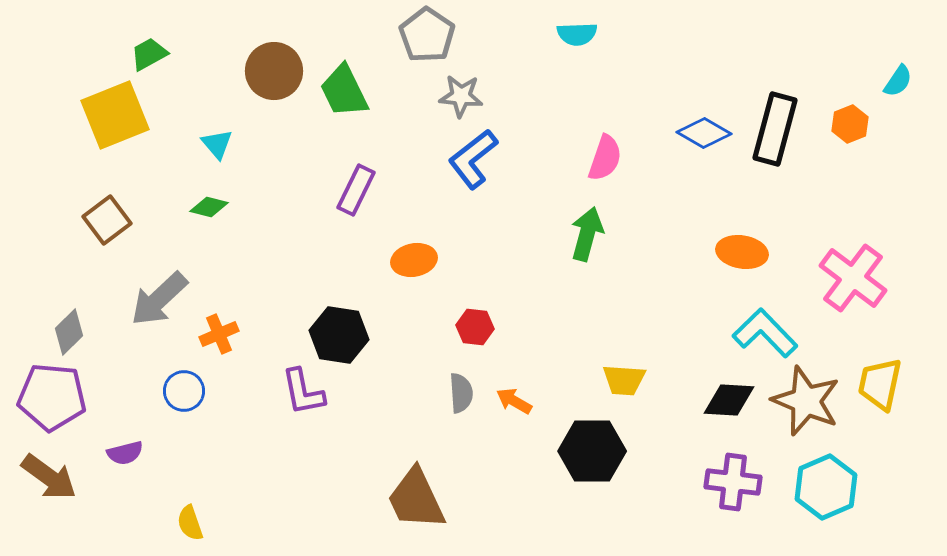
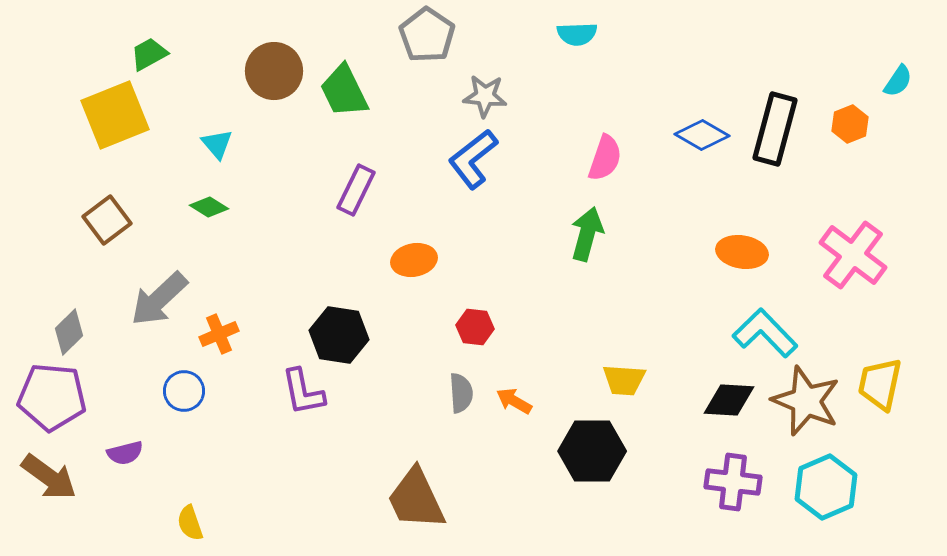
gray star at (461, 96): moved 24 px right
blue diamond at (704, 133): moved 2 px left, 2 px down
green diamond at (209, 207): rotated 18 degrees clockwise
pink cross at (853, 278): moved 23 px up
